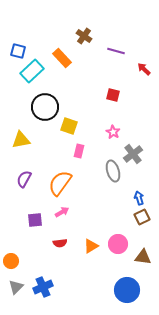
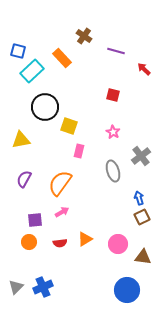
gray cross: moved 8 px right, 2 px down
orange triangle: moved 6 px left, 7 px up
orange circle: moved 18 px right, 19 px up
